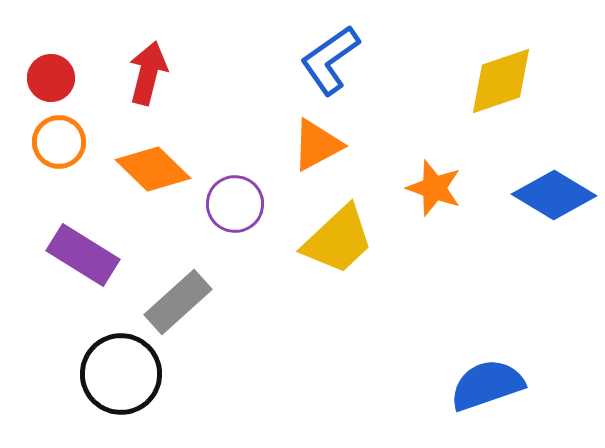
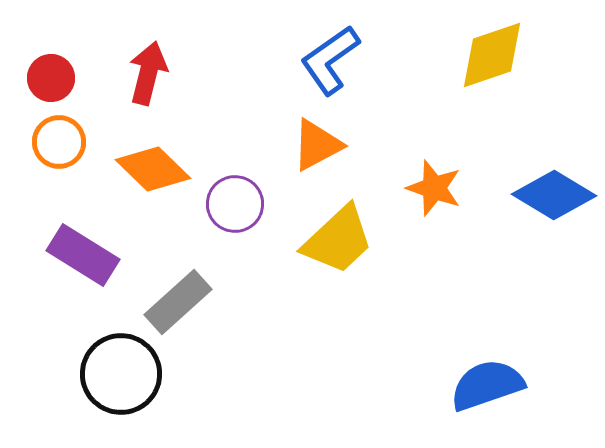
yellow diamond: moved 9 px left, 26 px up
